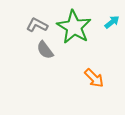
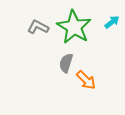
gray L-shape: moved 1 px right, 2 px down
gray semicircle: moved 21 px right, 13 px down; rotated 54 degrees clockwise
orange arrow: moved 8 px left, 2 px down
